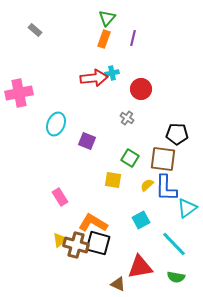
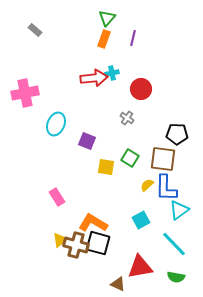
pink cross: moved 6 px right
yellow square: moved 7 px left, 13 px up
pink rectangle: moved 3 px left
cyan triangle: moved 8 px left, 2 px down
